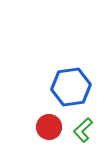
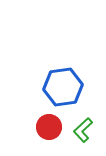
blue hexagon: moved 8 px left
